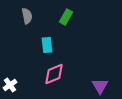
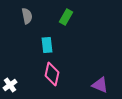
pink diamond: moved 2 px left; rotated 55 degrees counterclockwise
purple triangle: moved 1 px up; rotated 36 degrees counterclockwise
